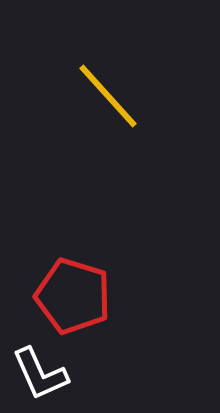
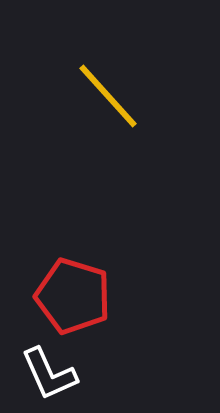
white L-shape: moved 9 px right
